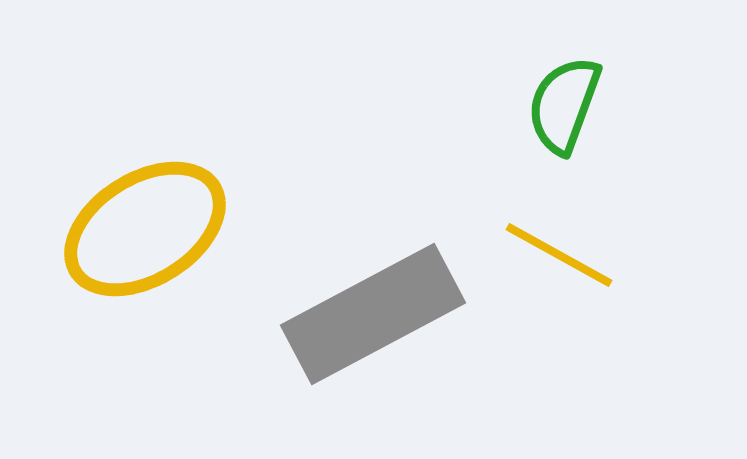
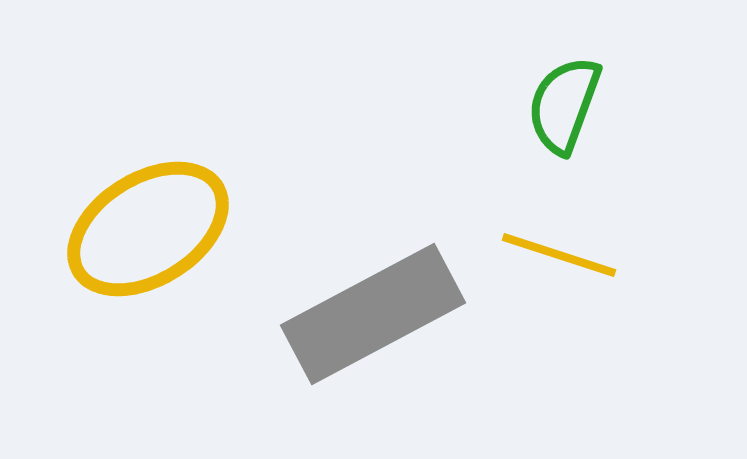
yellow ellipse: moved 3 px right
yellow line: rotated 11 degrees counterclockwise
